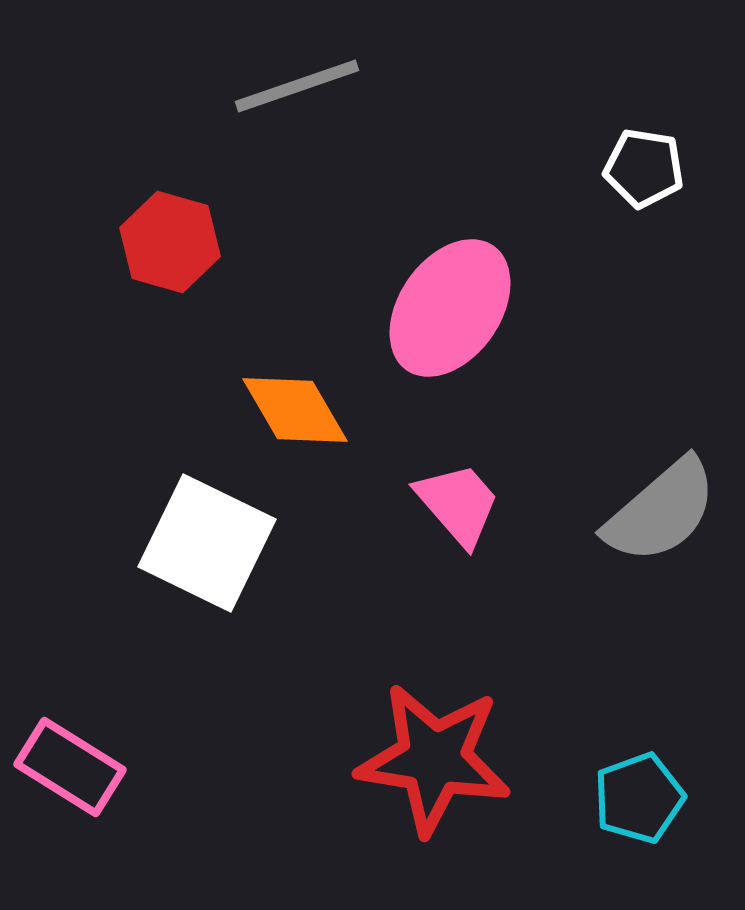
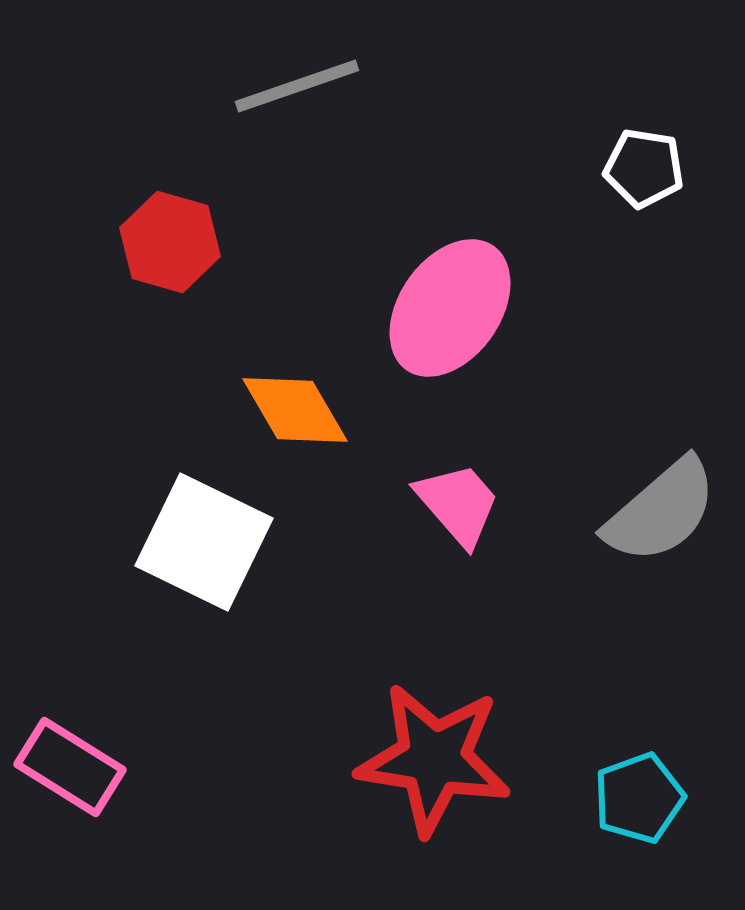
white square: moved 3 px left, 1 px up
